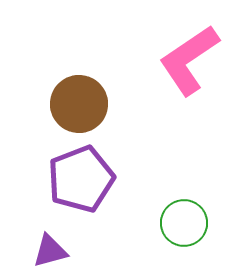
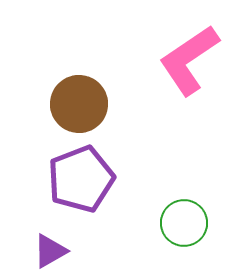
purple triangle: rotated 15 degrees counterclockwise
